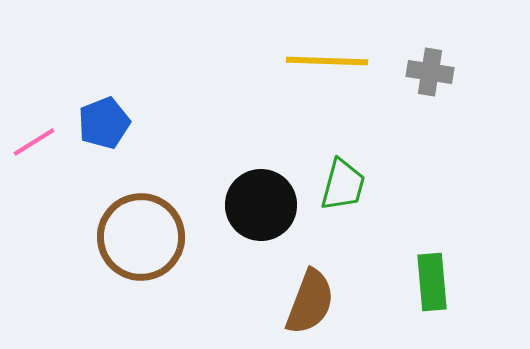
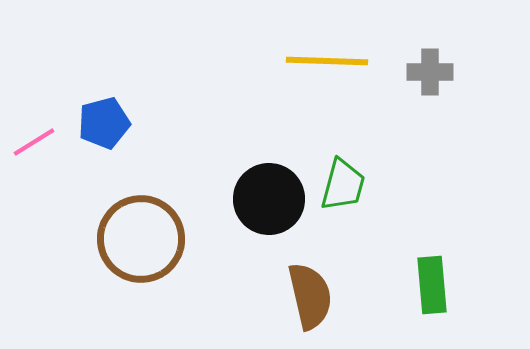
gray cross: rotated 9 degrees counterclockwise
blue pentagon: rotated 6 degrees clockwise
black circle: moved 8 px right, 6 px up
brown circle: moved 2 px down
green rectangle: moved 3 px down
brown semicircle: moved 6 px up; rotated 34 degrees counterclockwise
